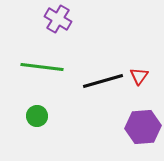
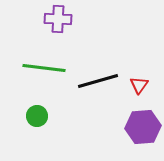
purple cross: rotated 28 degrees counterclockwise
green line: moved 2 px right, 1 px down
red triangle: moved 9 px down
black line: moved 5 px left
